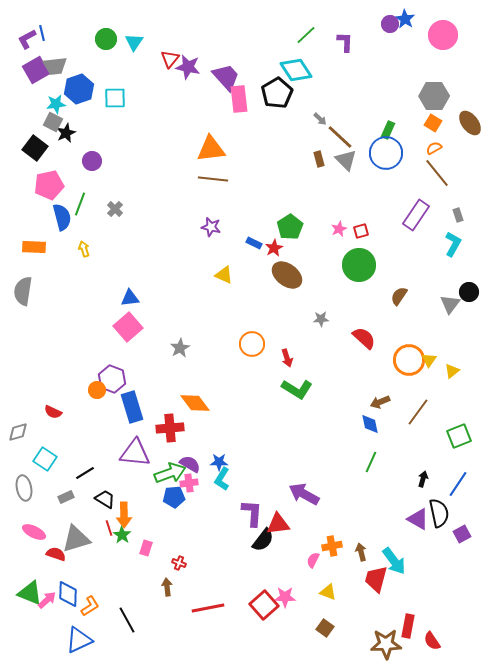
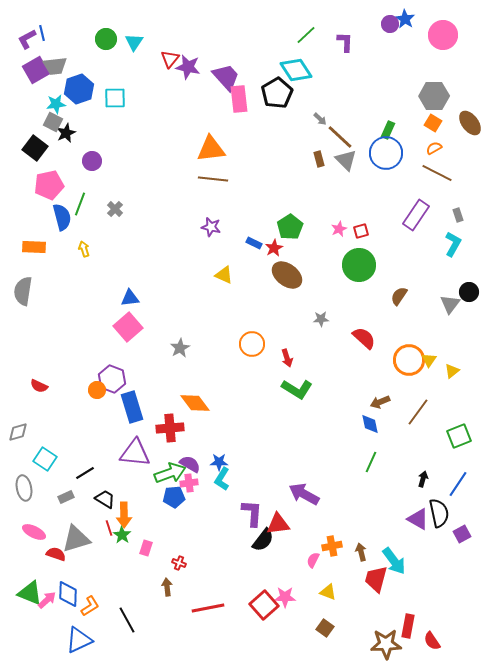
brown line at (437, 173): rotated 24 degrees counterclockwise
red semicircle at (53, 412): moved 14 px left, 26 px up
